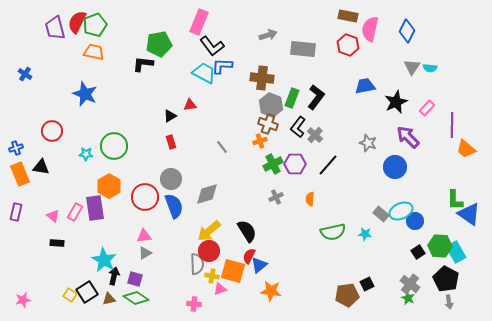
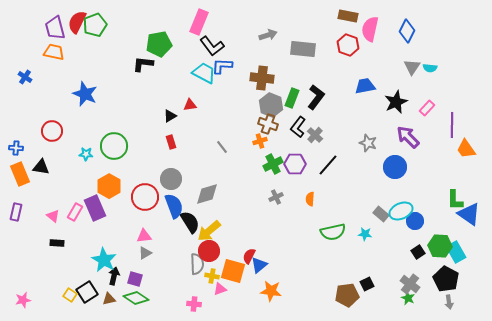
orange trapezoid at (94, 52): moved 40 px left
blue cross at (25, 74): moved 3 px down
blue cross at (16, 148): rotated 24 degrees clockwise
orange trapezoid at (466, 149): rotated 15 degrees clockwise
purple rectangle at (95, 208): rotated 15 degrees counterclockwise
black semicircle at (247, 231): moved 57 px left, 9 px up
